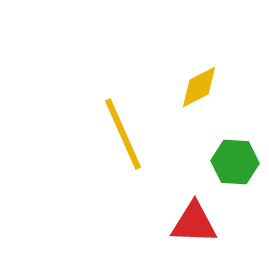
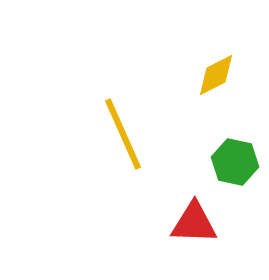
yellow diamond: moved 17 px right, 12 px up
green hexagon: rotated 9 degrees clockwise
